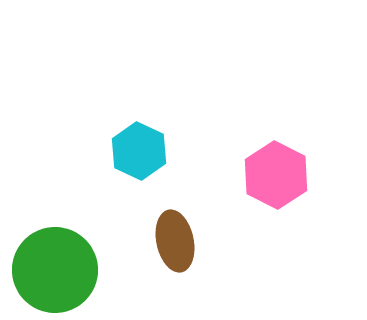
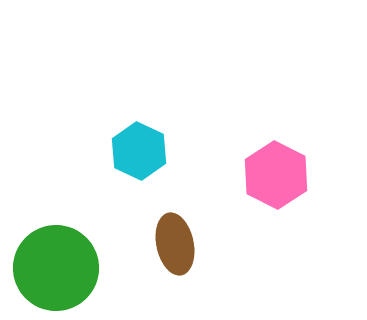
brown ellipse: moved 3 px down
green circle: moved 1 px right, 2 px up
